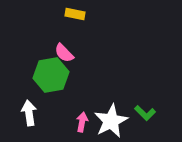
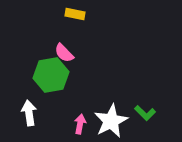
pink arrow: moved 2 px left, 2 px down
